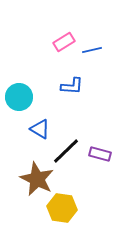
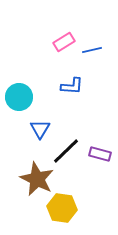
blue triangle: rotated 30 degrees clockwise
